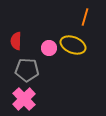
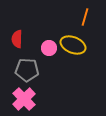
red semicircle: moved 1 px right, 2 px up
